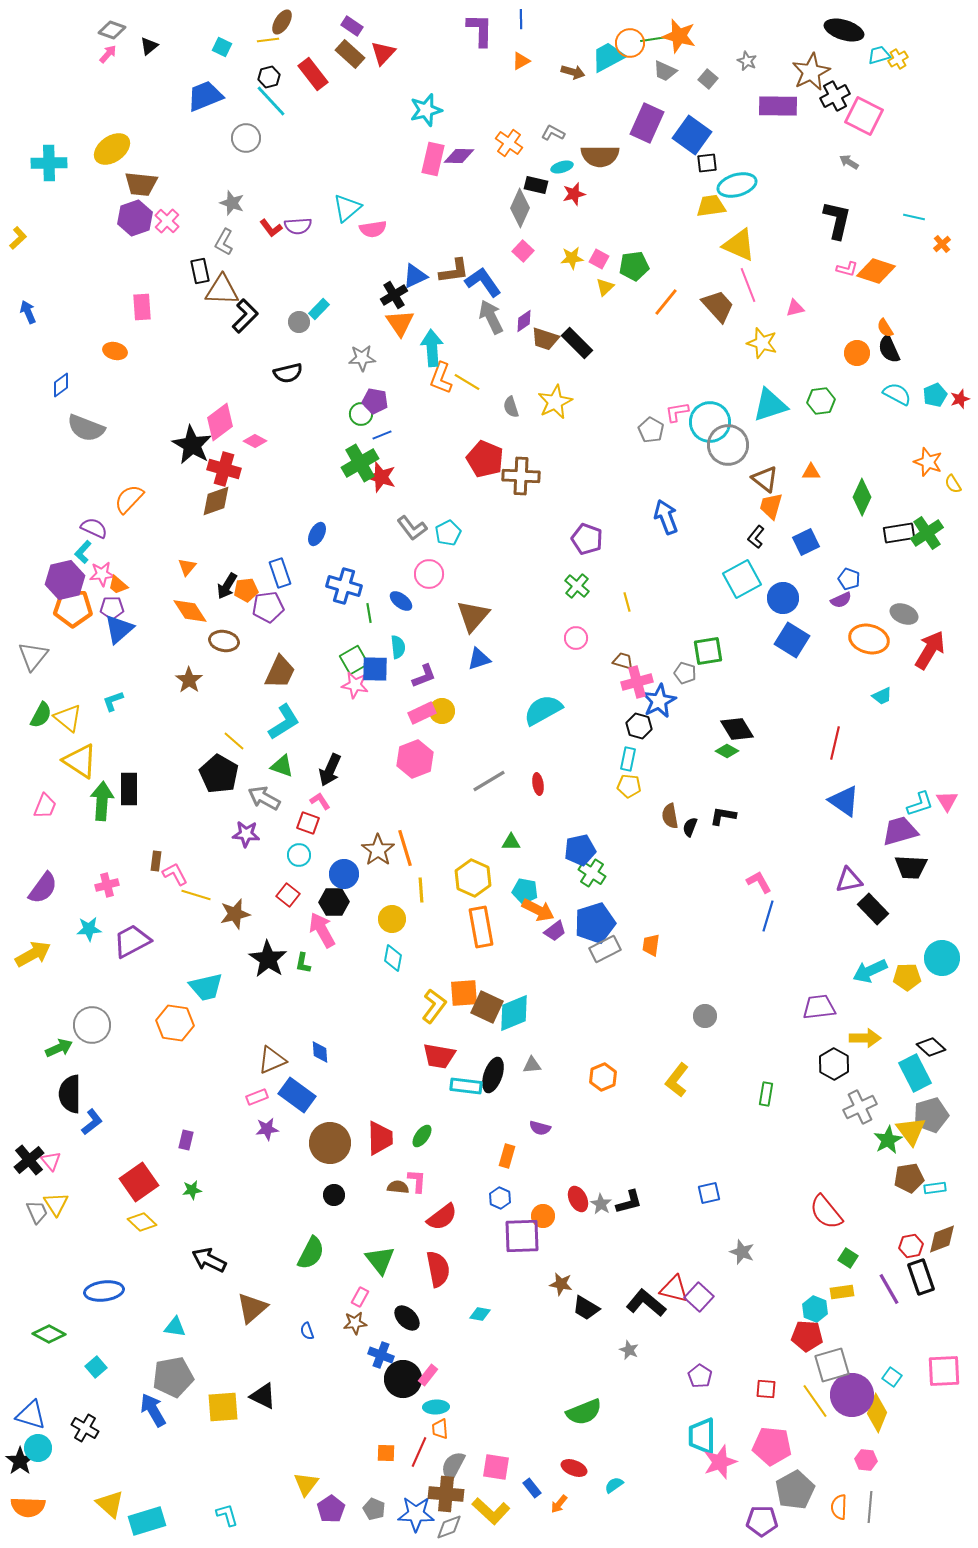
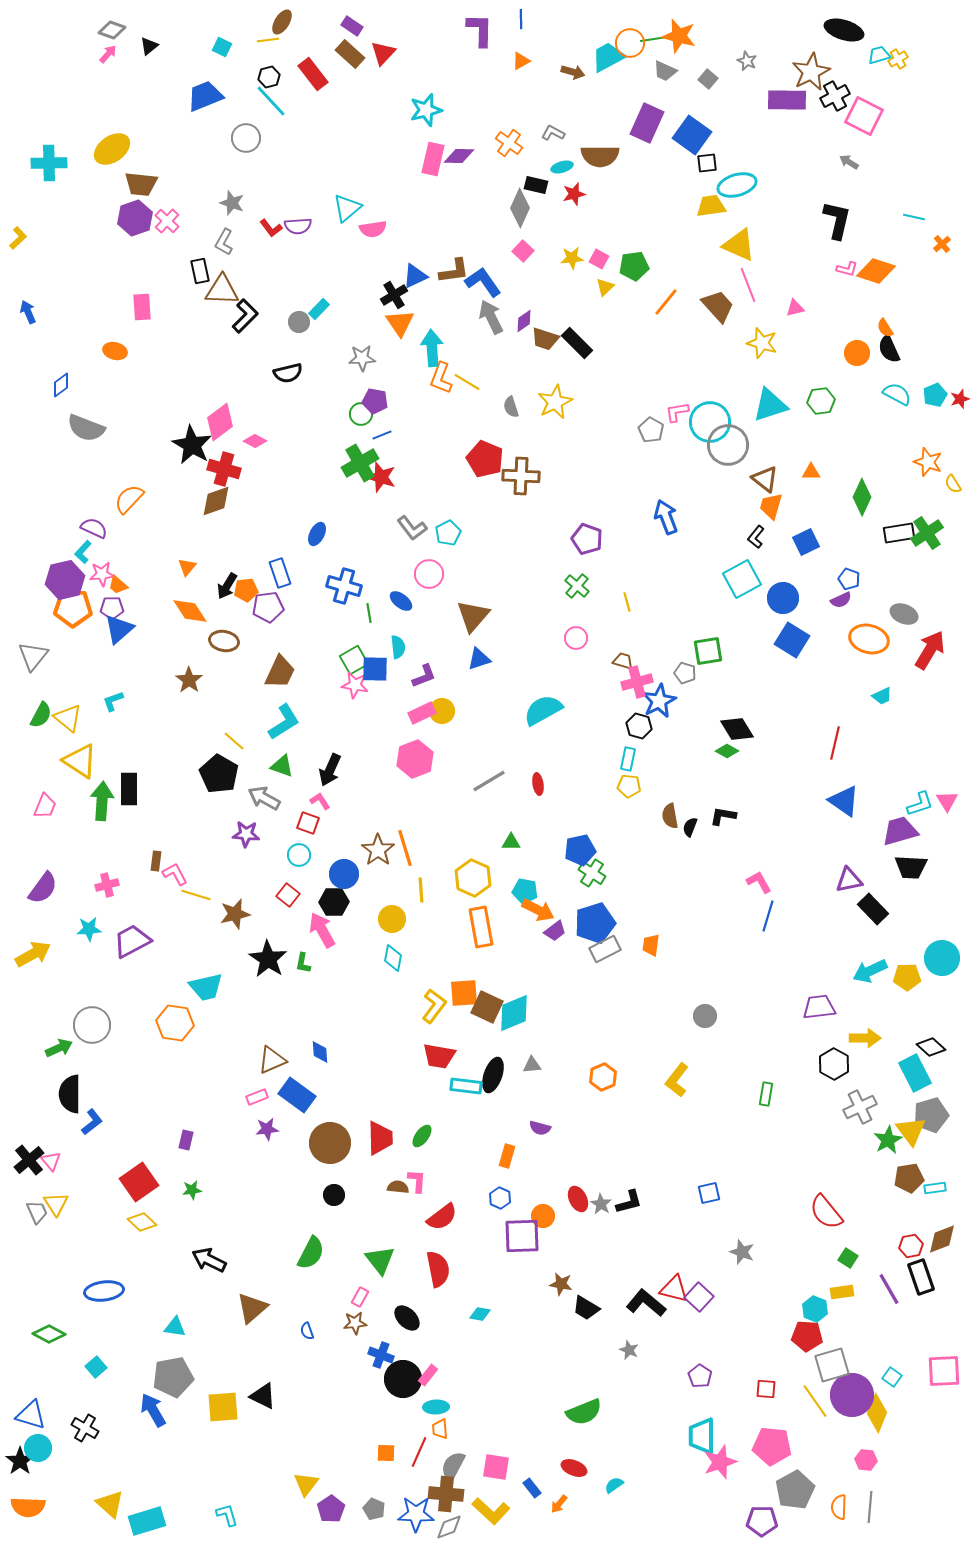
purple rectangle at (778, 106): moved 9 px right, 6 px up
